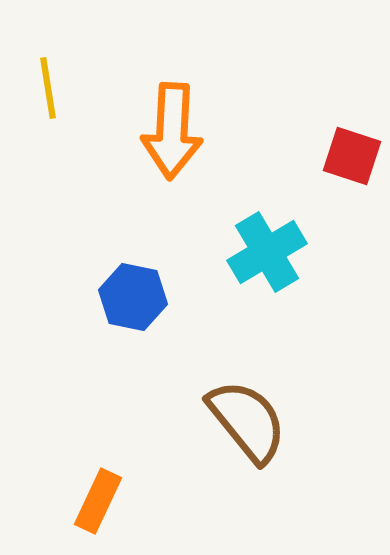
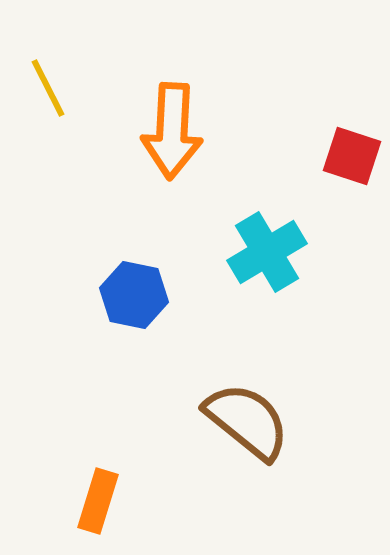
yellow line: rotated 18 degrees counterclockwise
blue hexagon: moved 1 px right, 2 px up
brown semicircle: rotated 12 degrees counterclockwise
orange rectangle: rotated 8 degrees counterclockwise
